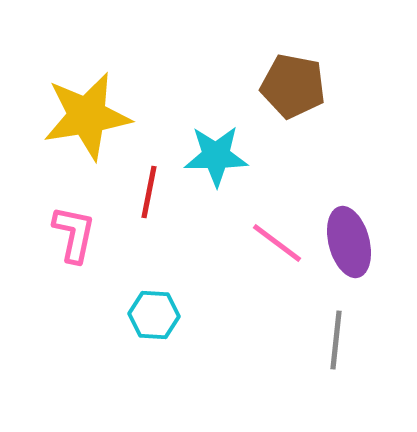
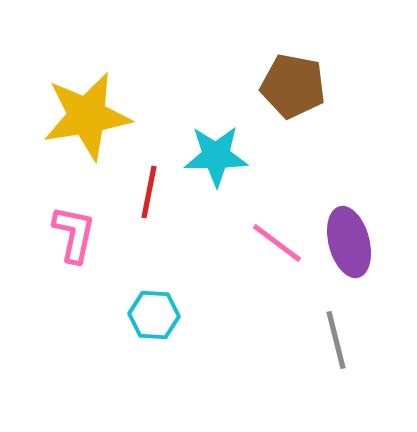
gray line: rotated 20 degrees counterclockwise
